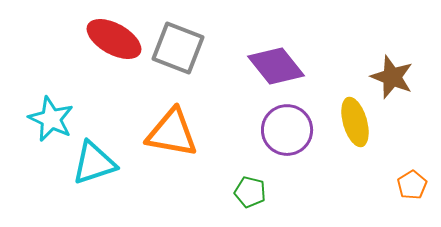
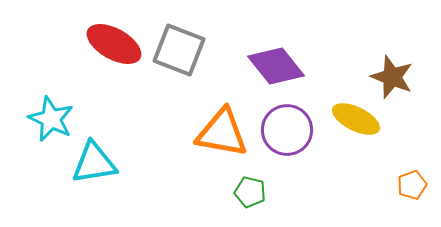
red ellipse: moved 5 px down
gray square: moved 1 px right, 2 px down
yellow ellipse: moved 1 px right, 3 px up; rotated 48 degrees counterclockwise
orange triangle: moved 50 px right
cyan triangle: rotated 9 degrees clockwise
orange pentagon: rotated 12 degrees clockwise
